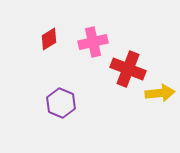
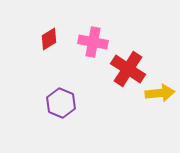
pink cross: rotated 24 degrees clockwise
red cross: rotated 12 degrees clockwise
